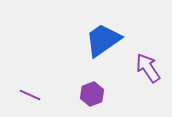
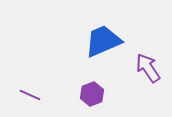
blue trapezoid: moved 1 px down; rotated 12 degrees clockwise
